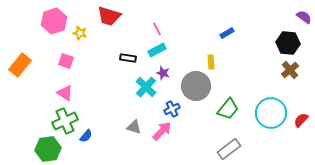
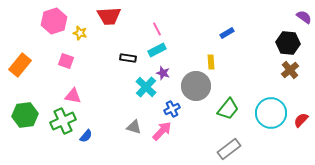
red trapezoid: rotated 20 degrees counterclockwise
pink triangle: moved 8 px right, 3 px down; rotated 24 degrees counterclockwise
green cross: moved 2 px left
green hexagon: moved 23 px left, 34 px up
